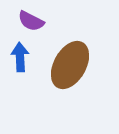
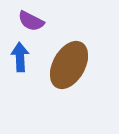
brown ellipse: moved 1 px left
